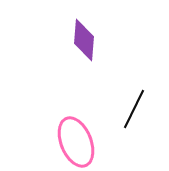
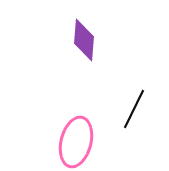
pink ellipse: rotated 36 degrees clockwise
